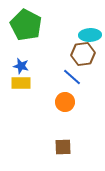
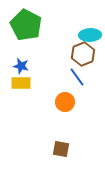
brown hexagon: rotated 15 degrees counterclockwise
blue line: moved 5 px right; rotated 12 degrees clockwise
brown square: moved 2 px left, 2 px down; rotated 12 degrees clockwise
